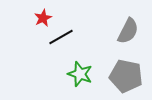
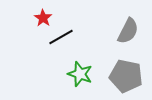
red star: rotated 12 degrees counterclockwise
